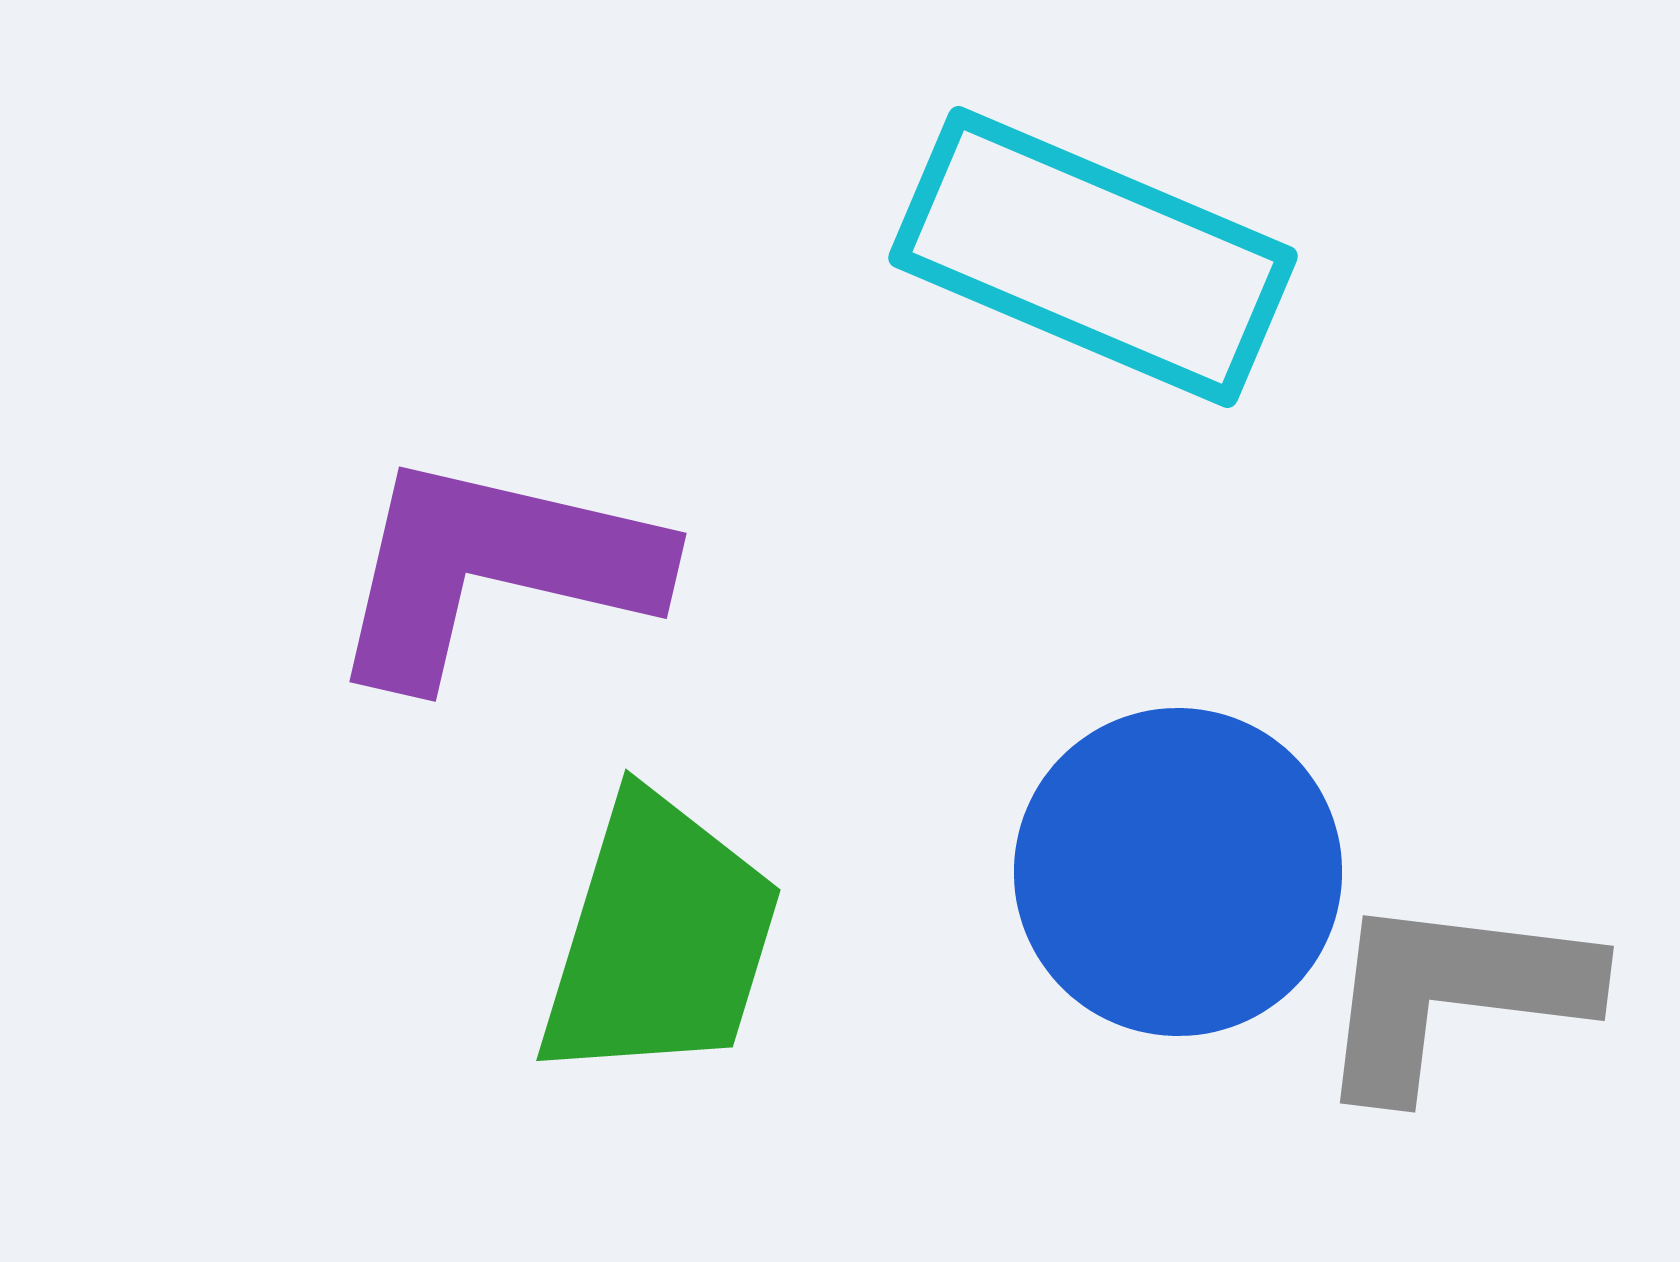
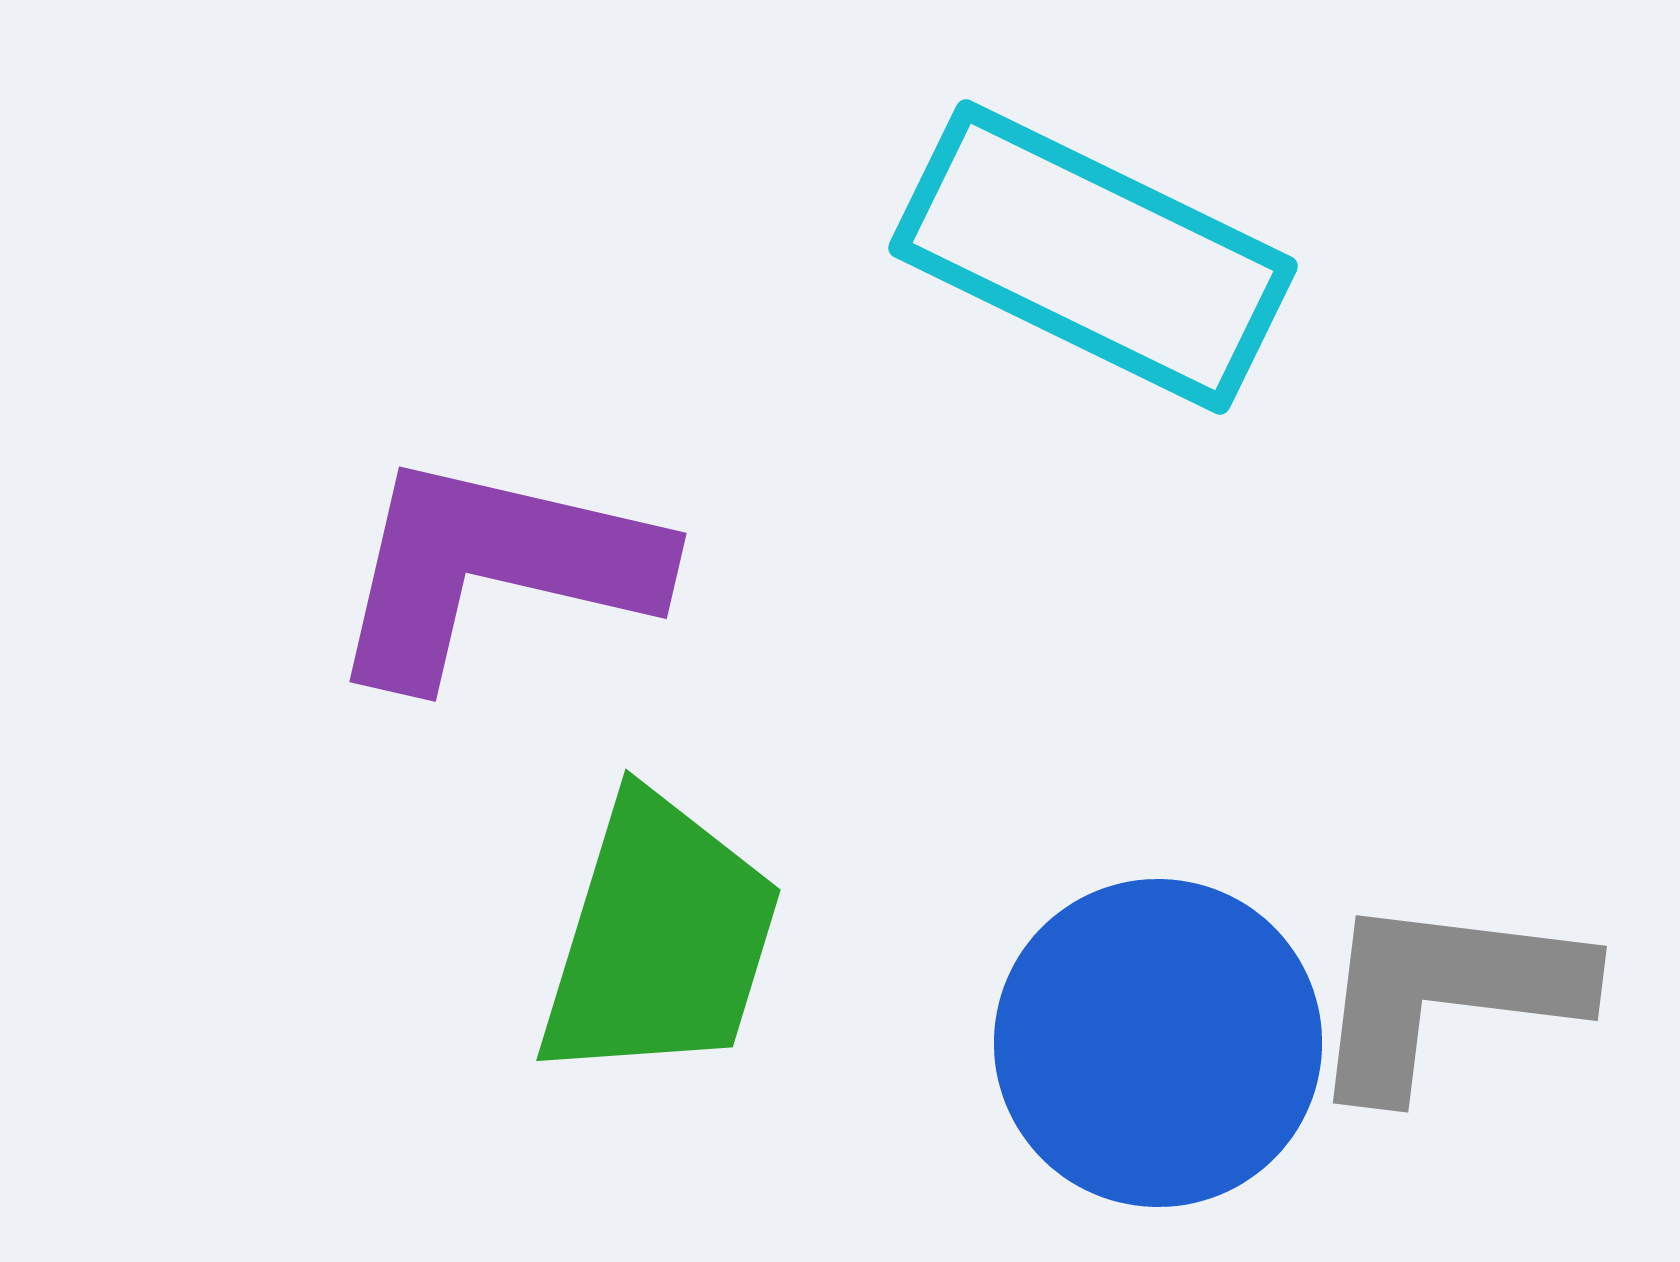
cyan rectangle: rotated 3 degrees clockwise
blue circle: moved 20 px left, 171 px down
gray L-shape: moved 7 px left
